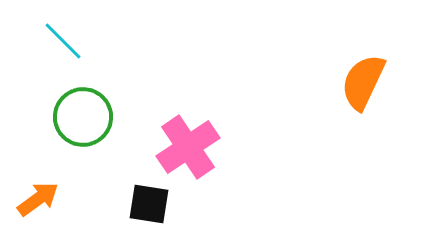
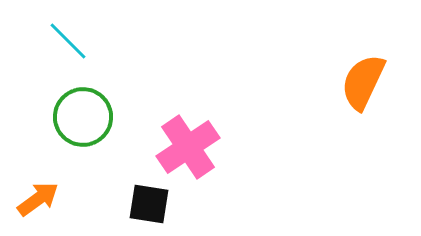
cyan line: moved 5 px right
